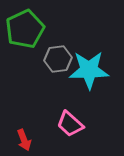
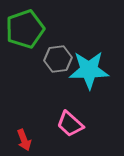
green pentagon: rotated 6 degrees clockwise
